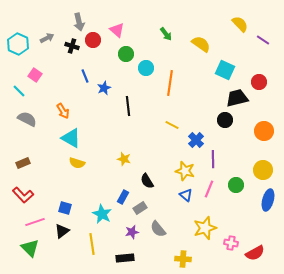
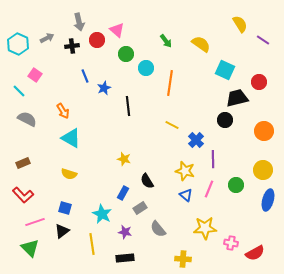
yellow semicircle at (240, 24): rotated 12 degrees clockwise
green arrow at (166, 34): moved 7 px down
red circle at (93, 40): moved 4 px right
black cross at (72, 46): rotated 24 degrees counterclockwise
yellow semicircle at (77, 163): moved 8 px left, 11 px down
blue rectangle at (123, 197): moved 4 px up
yellow star at (205, 228): rotated 15 degrees clockwise
purple star at (132, 232): moved 7 px left; rotated 24 degrees clockwise
